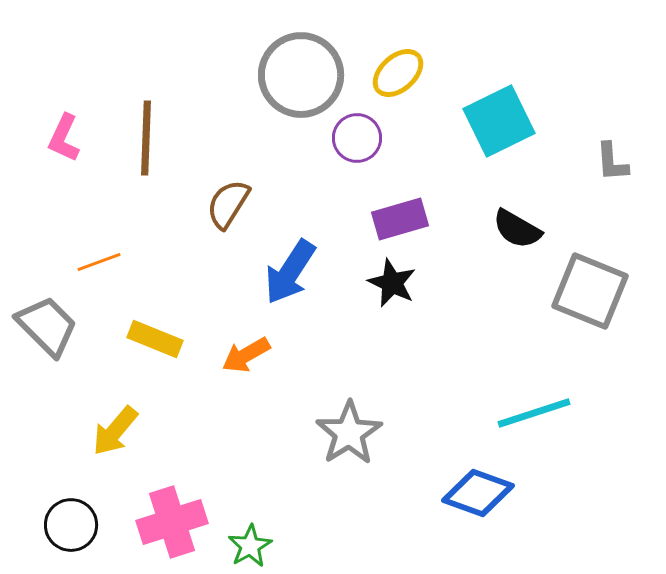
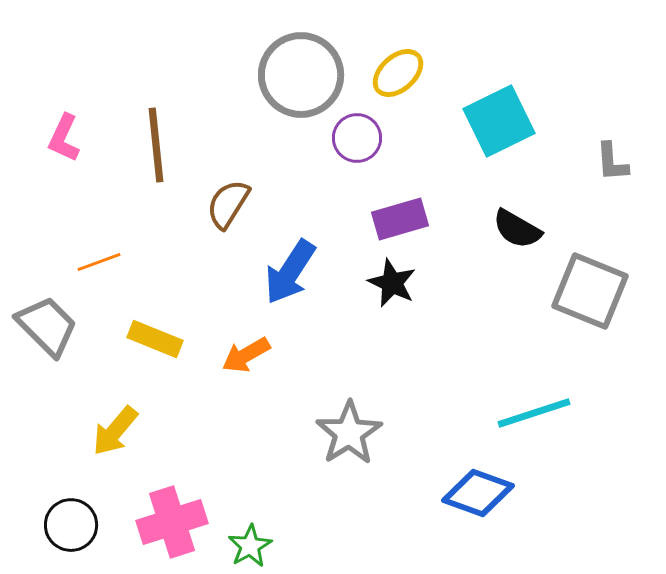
brown line: moved 10 px right, 7 px down; rotated 8 degrees counterclockwise
